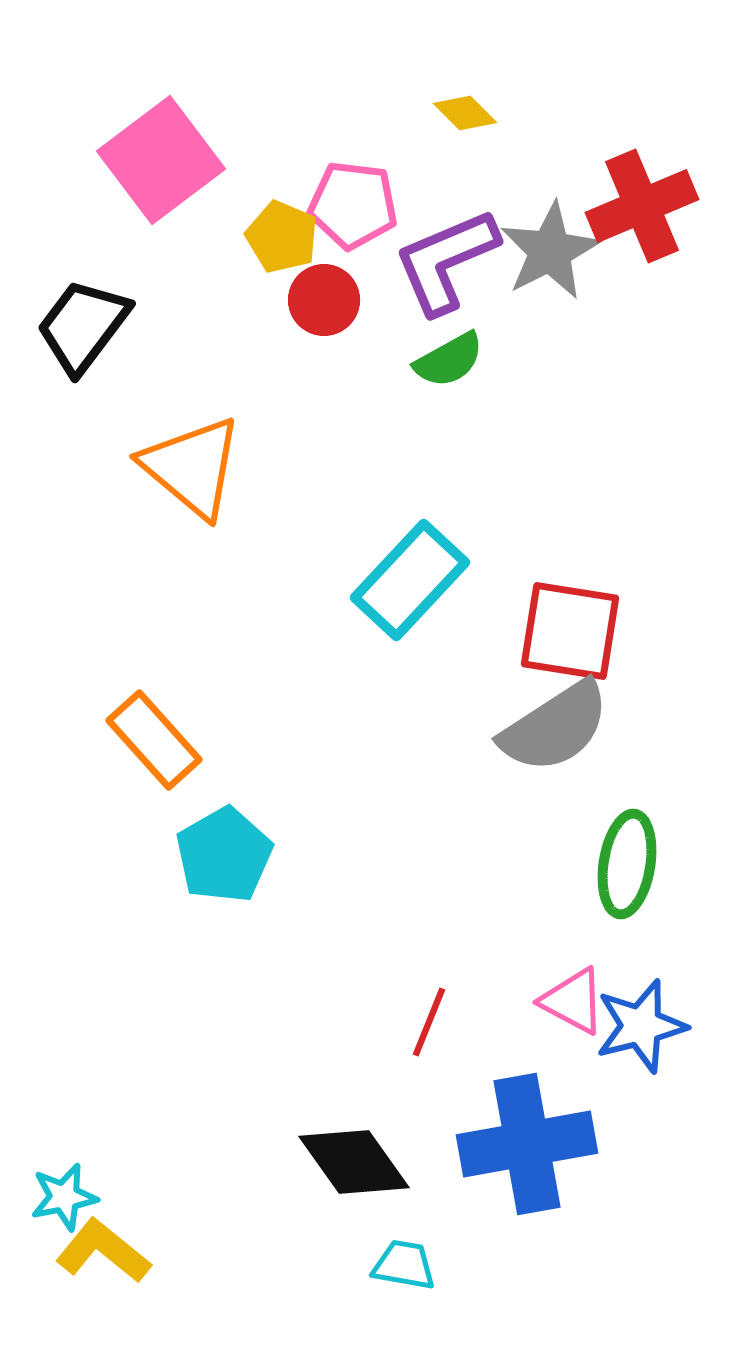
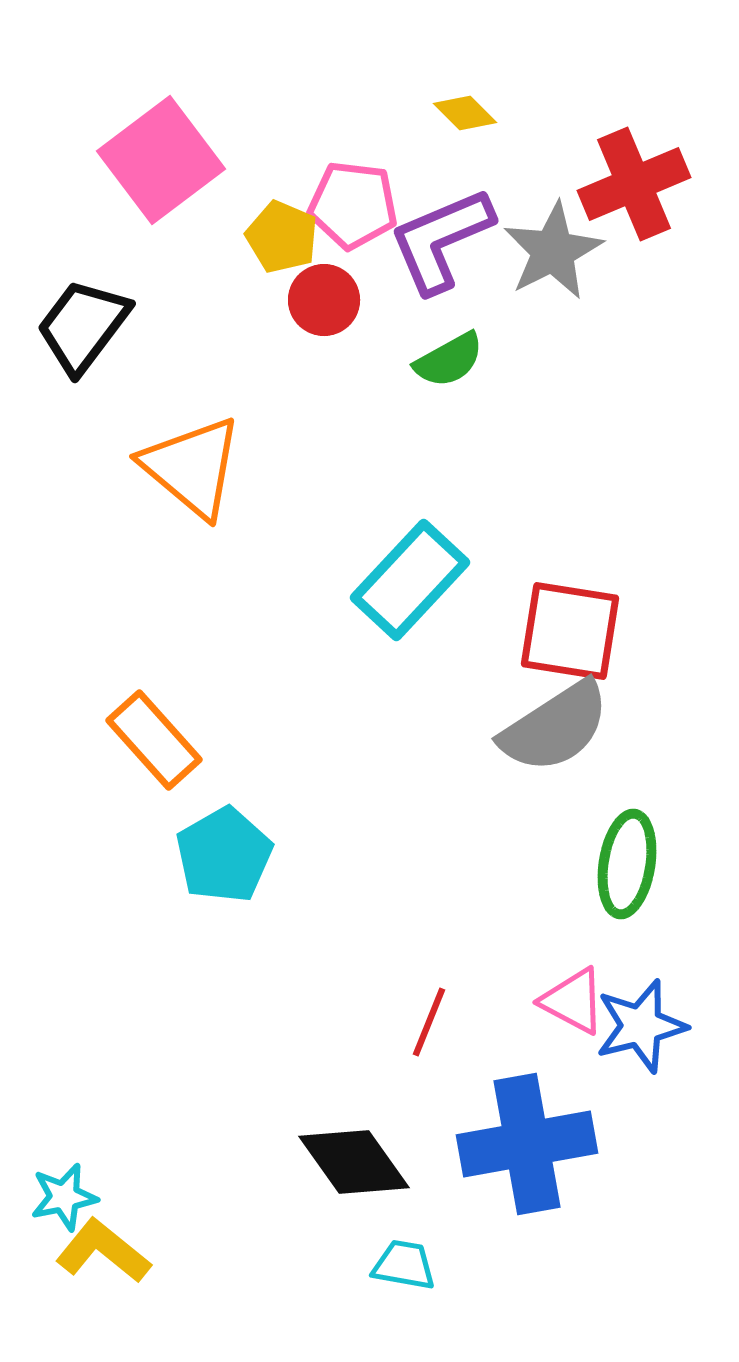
red cross: moved 8 px left, 22 px up
gray star: moved 3 px right
purple L-shape: moved 5 px left, 21 px up
